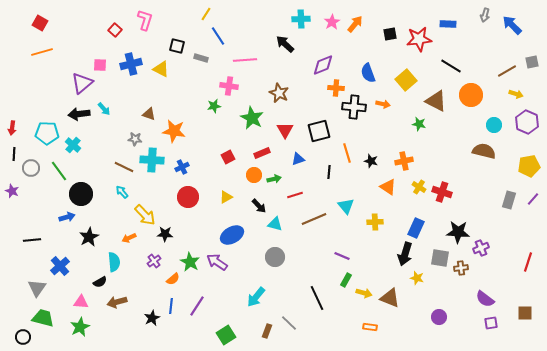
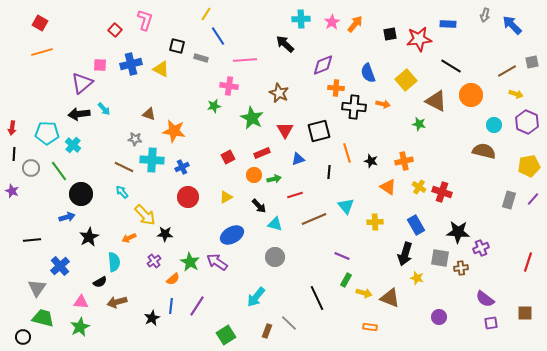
blue rectangle at (416, 228): moved 3 px up; rotated 54 degrees counterclockwise
